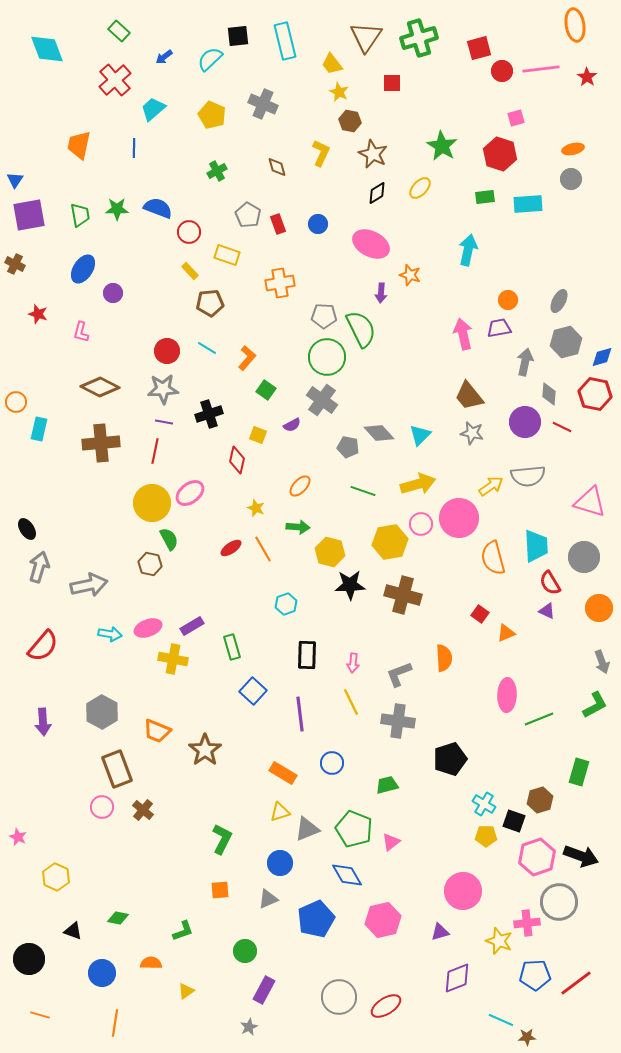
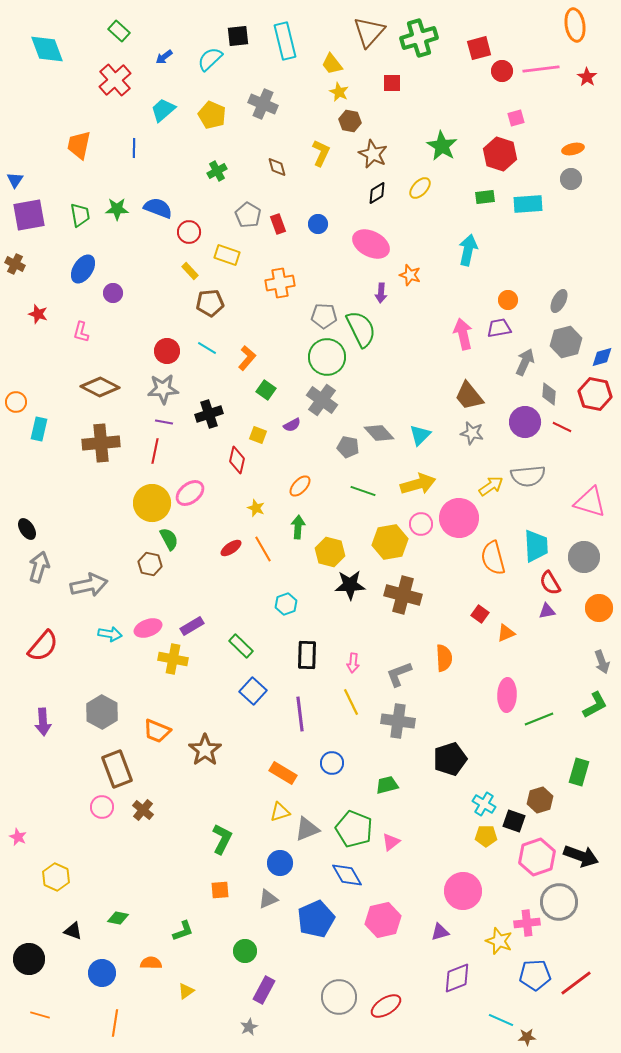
brown triangle at (366, 37): moved 3 px right, 5 px up; rotated 8 degrees clockwise
cyan trapezoid at (153, 109): moved 10 px right, 1 px down
gray arrow at (525, 362): rotated 12 degrees clockwise
green arrow at (298, 527): rotated 90 degrees counterclockwise
purple triangle at (547, 611): rotated 36 degrees counterclockwise
green rectangle at (232, 647): moved 9 px right, 1 px up; rotated 30 degrees counterclockwise
